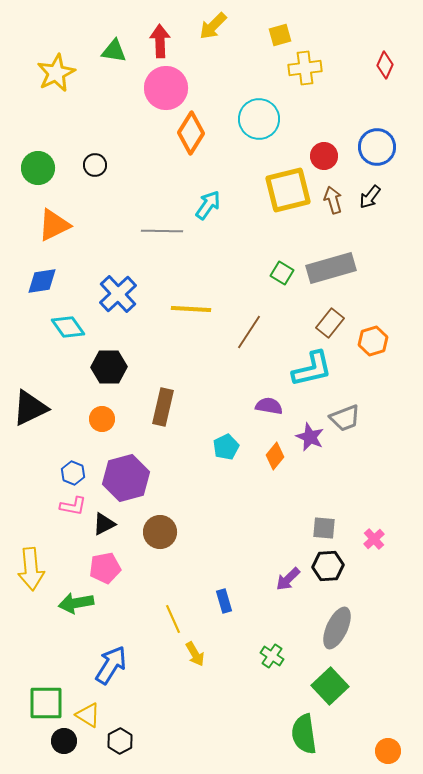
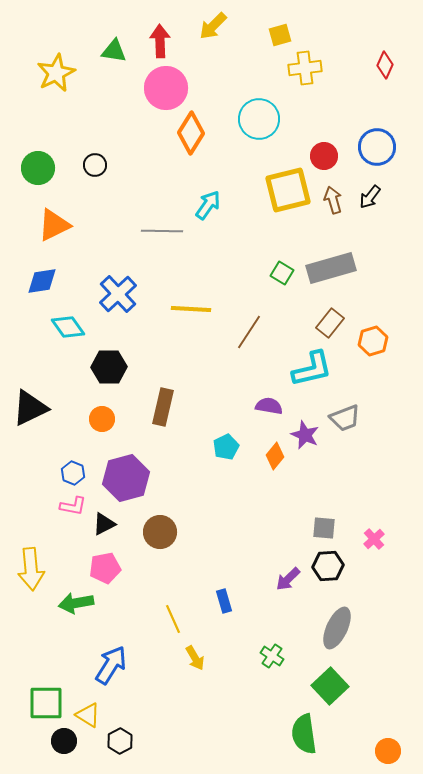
purple star at (310, 437): moved 5 px left, 2 px up
yellow arrow at (195, 654): moved 4 px down
